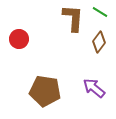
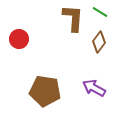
purple arrow: rotated 10 degrees counterclockwise
